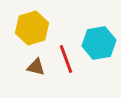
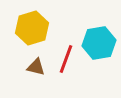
red line: rotated 40 degrees clockwise
